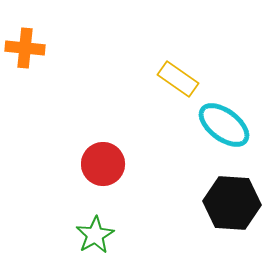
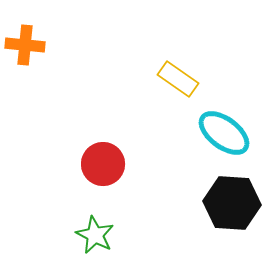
orange cross: moved 3 px up
cyan ellipse: moved 8 px down
green star: rotated 15 degrees counterclockwise
